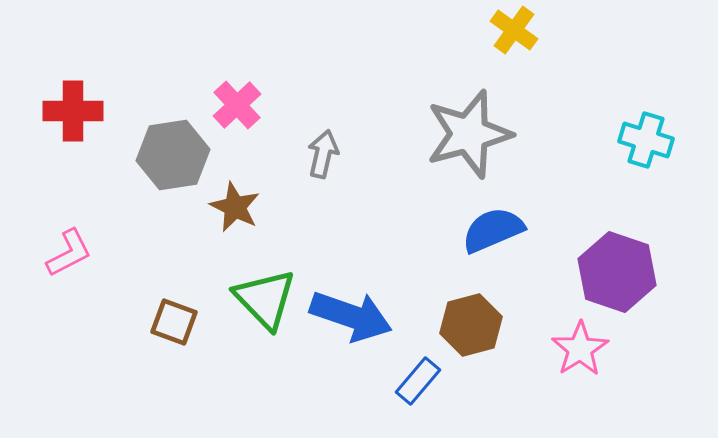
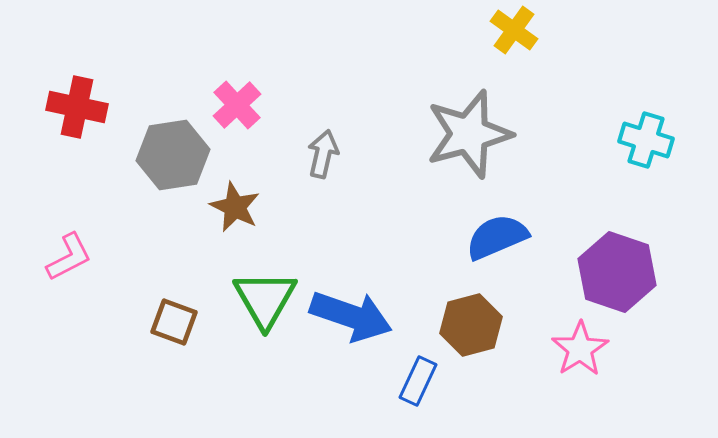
red cross: moved 4 px right, 4 px up; rotated 12 degrees clockwise
blue semicircle: moved 4 px right, 7 px down
pink L-shape: moved 4 px down
green triangle: rotated 14 degrees clockwise
blue rectangle: rotated 15 degrees counterclockwise
